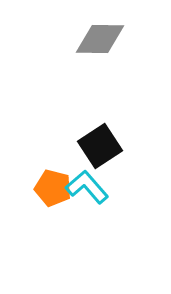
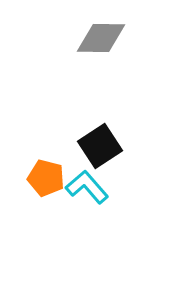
gray diamond: moved 1 px right, 1 px up
orange pentagon: moved 7 px left, 10 px up
